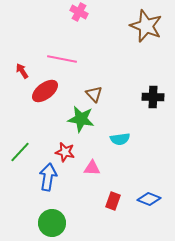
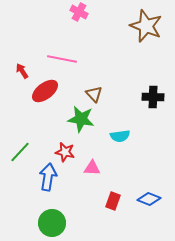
cyan semicircle: moved 3 px up
